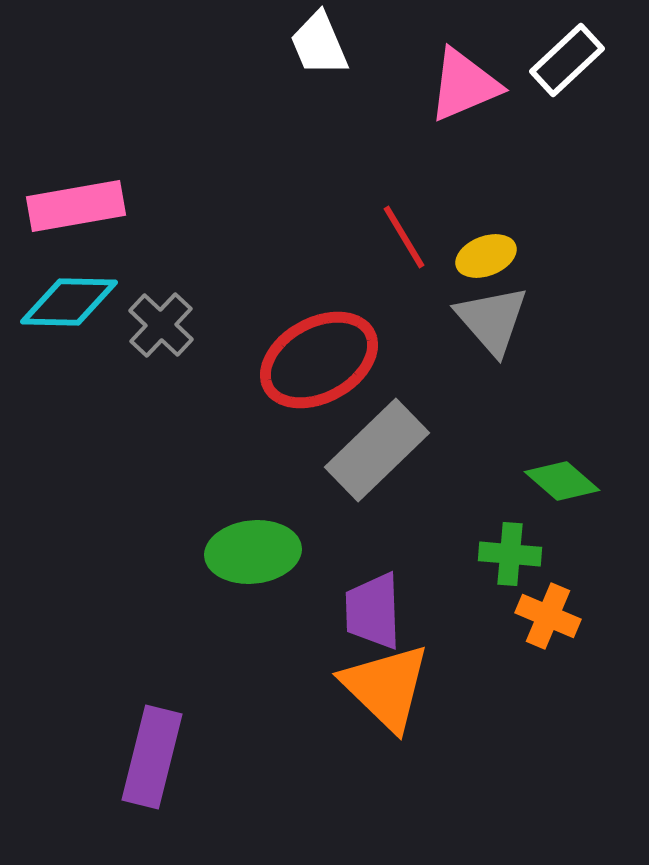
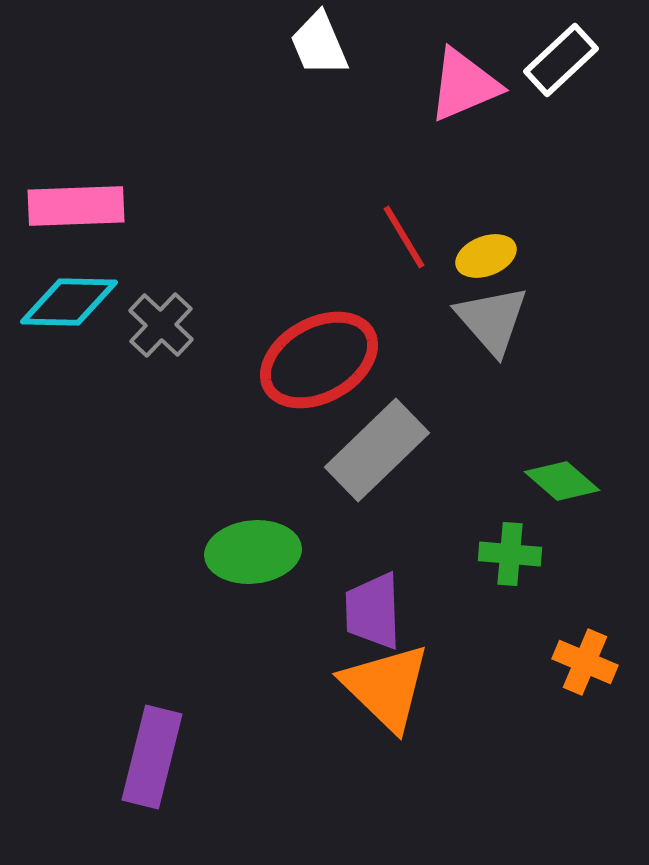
white rectangle: moved 6 px left
pink rectangle: rotated 8 degrees clockwise
orange cross: moved 37 px right, 46 px down
